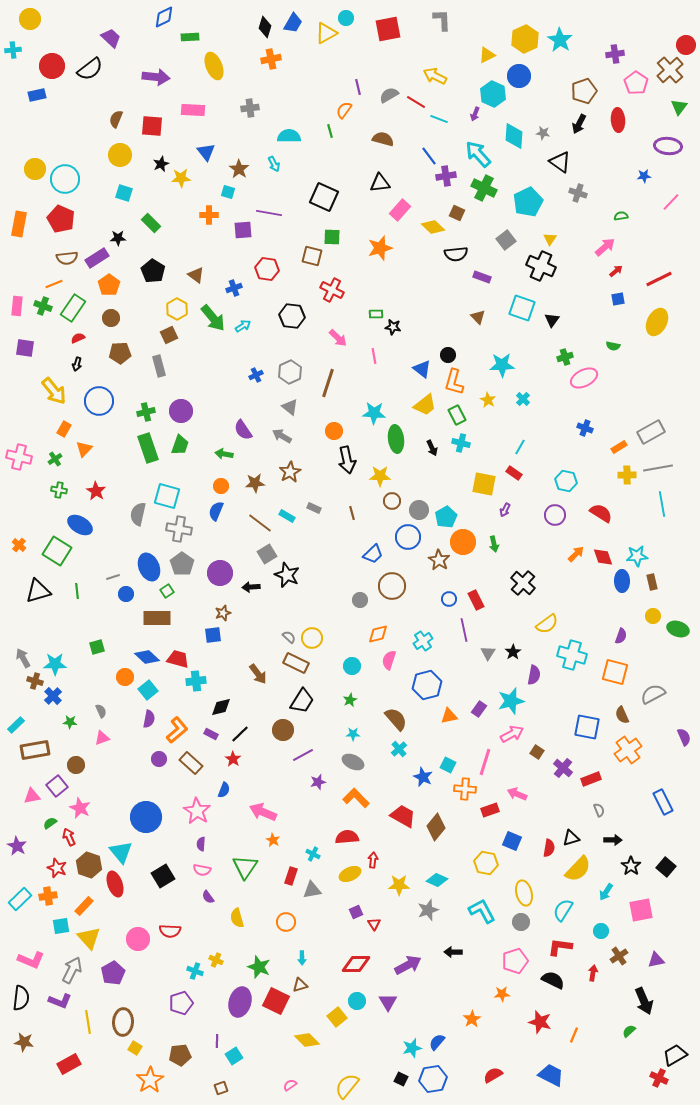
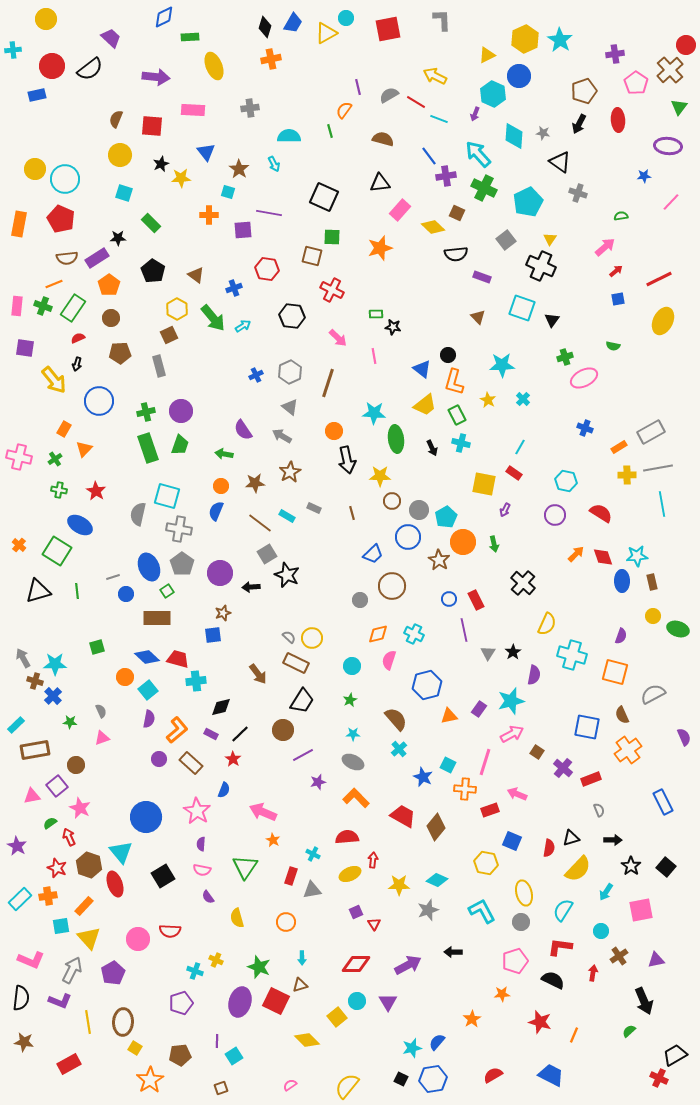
yellow circle at (30, 19): moved 16 px right
yellow ellipse at (657, 322): moved 6 px right, 1 px up
yellow arrow at (54, 391): moved 11 px up
yellow semicircle at (547, 624): rotated 30 degrees counterclockwise
cyan cross at (423, 641): moved 9 px left, 7 px up; rotated 30 degrees counterclockwise
